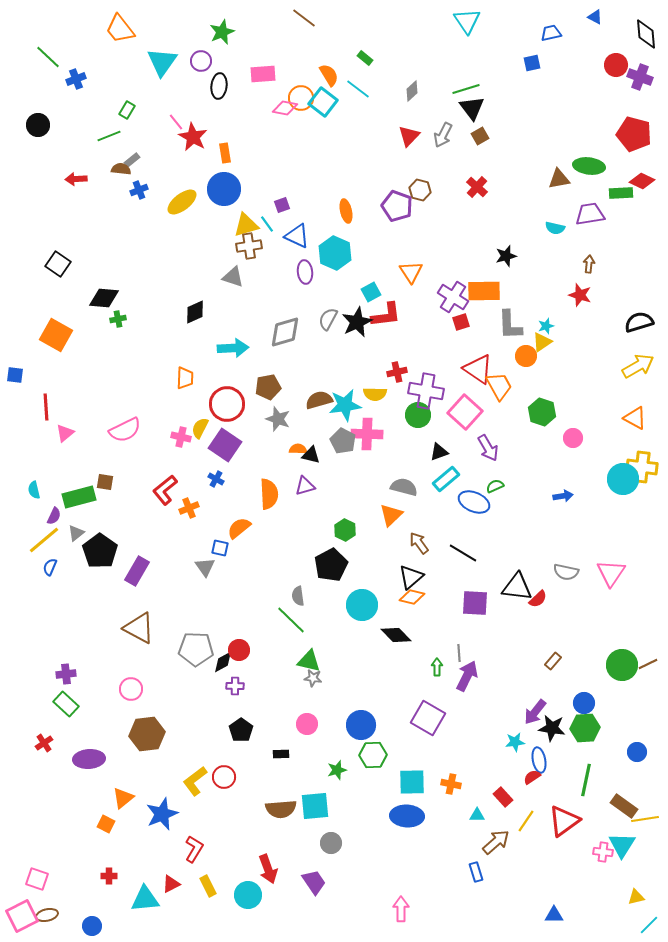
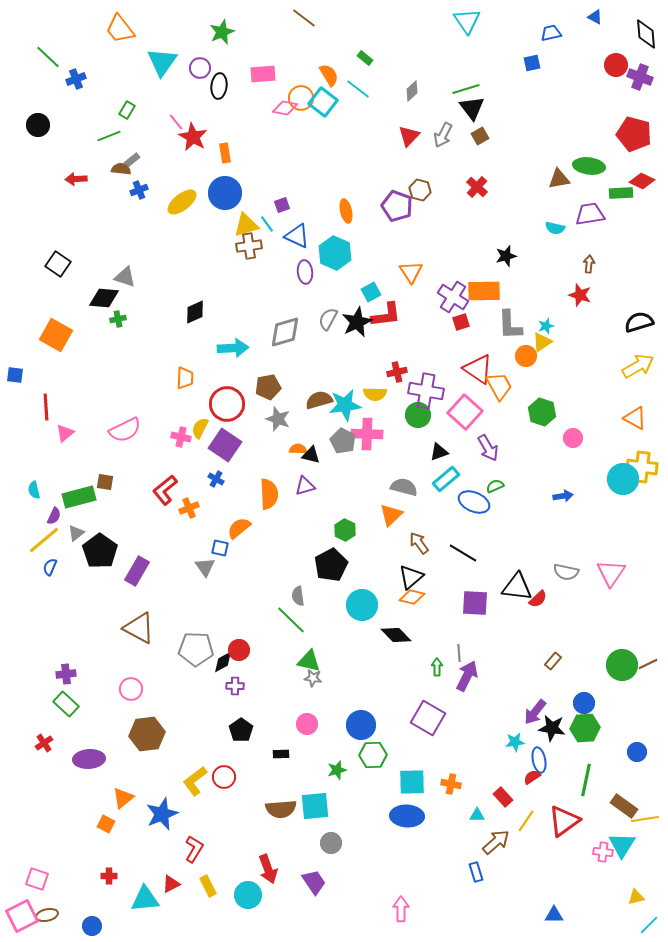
purple circle at (201, 61): moved 1 px left, 7 px down
blue circle at (224, 189): moved 1 px right, 4 px down
gray triangle at (233, 277): moved 108 px left
